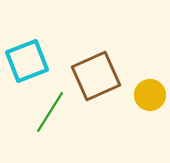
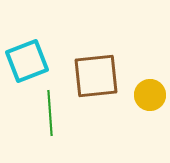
brown square: rotated 18 degrees clockwise
green line: moved 1 px down; rotated 36 degrees counterclockwise
